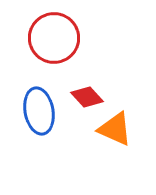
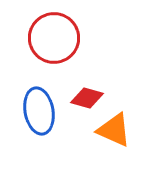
red diamond: moved 1 px down; rotated 32 degrees counterclockwise
orange triangle: moved 1 px left, 1 px down
